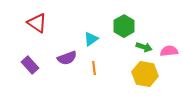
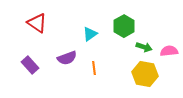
cyan triangle: moved 1 px left, 5 px up
